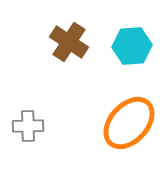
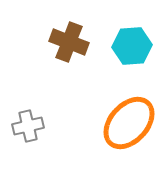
brown cross: rotated 12 degrees counterclockwise
gray cross: rotated 12 degrees counterclockwise
